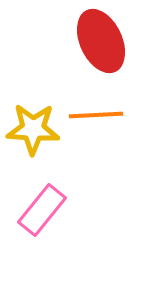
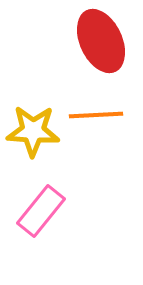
yellow star: moved 2 px down
pink rectangle: moved 1 px left, 1 px down
